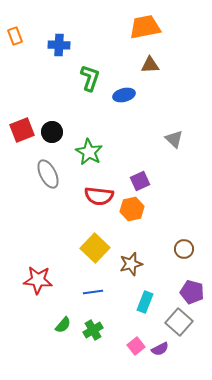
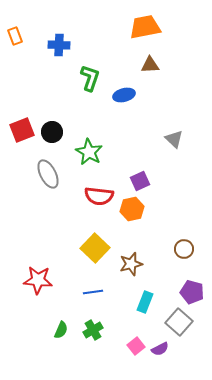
green semicircle: moved 2 px left, 5 px down; rotated 18 degrees counterclockwise
